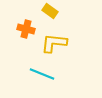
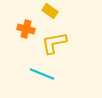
yellow L-shape: rotated 16 degrees counterclockwise
